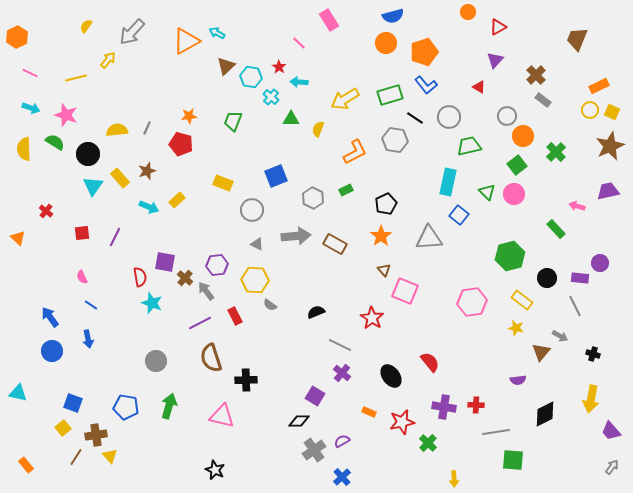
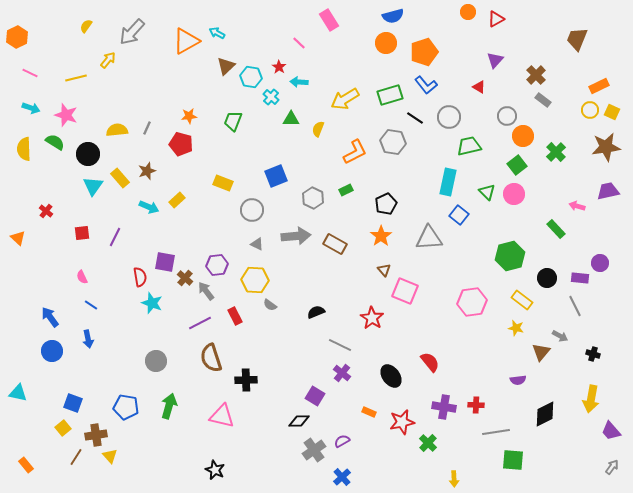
red triangle at (498, 27): moved 2 px left, 8 px up
gray hexagon at (395, 140): moved 2 px left, 2 px down
brown star at (610, 146): moved 4 px left, 1 px down; rotated 16 degrees clockwise
